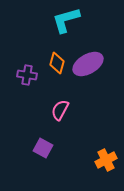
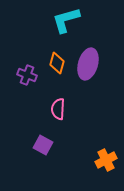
purple ellipse: rotated 44 degrees counterclockwise
purple cross: rotated 12 degrees clockwise
pink semicircle: moved 2 px left, 1 px up; rotated 25 degrees counterclockwise
purple square: moved 3 px up
